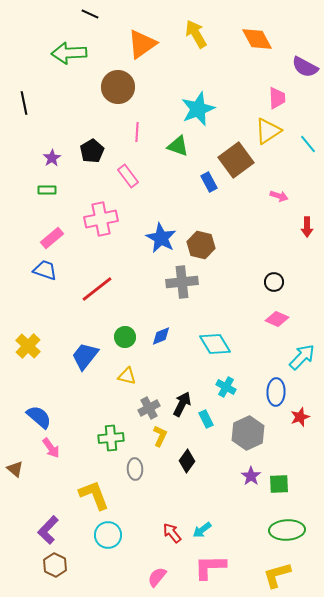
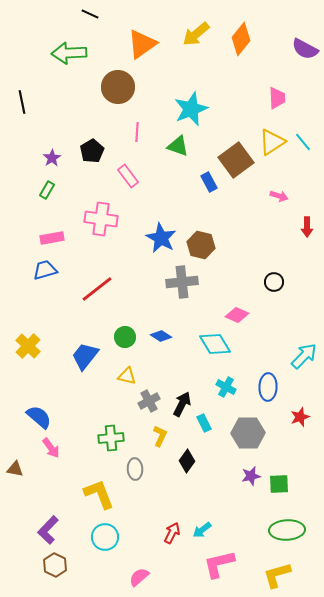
yellow arrow at (196, 34): rotated 100 degrees counterclockwise
orange diamond at (257, 39): moved 16 px left; rotated 68 degrees clockwise
purple semicircle at (305, 67): moved 18 px up
black line at (24, 103): moved 2 px left, 1 px up
cyan star at (198, 109): moved 7 px left
yellow triangle at (268, 131): moved 4 px right, 11 px down
cyan line at (308, 144): moved 5 px left, 2 px up
green rectangle at (47, 190): rotated 60 degrees counterclockwise
pink cross at (101, 219): rotated 20 degrees clockwise
pink rectangle at (52, 238): rotated 30 degrees clockwise
blue trapezoid at (45, 270): rotated 35 degrees counterclockwise
pink diamond at (277, 319): moved 40 px left, 4 px up
blue diamond at (161, 336): rotated 55 degrees clockwise
cyan arrow at (302, 357): moved 2 px right, 1 px up
blue ellipse at (276, 392): moved 8 px left, 5 px up
gray cross at (149, 408): moved 7 px up
cyan rectangle at (206, 419): moved 2 px left, 4 px down
gray hexagon at (248, 433): rotated 24 degrees clockwise
brown triangle at (15, 469): rotated 30 degrees counterclockwise
purple star at (251, 476): rotated 24 degrees clockwise
yellow L-shape at (94, 495): moved 5 px right, 1 px up
red arrow at (172, 533): rotated 65 degrees clockwise
cyan circle at (108, 535): moved 3 px left, 2 px down
pink L-shape at (210, 567): moved 9 px right, 3 px up; rotated 12 degrees counterclockwise
pink semicircle at (157, 577): moved 18 px left; rotated 10 degrees clockwise
